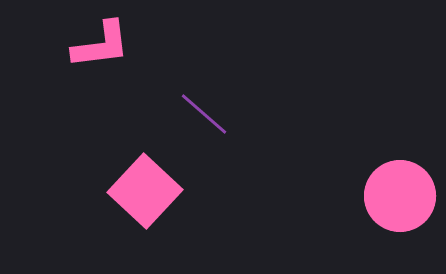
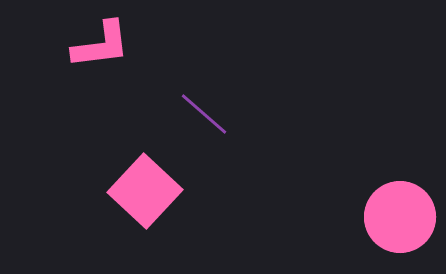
pink circle: moved 21 px down
